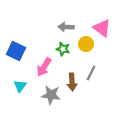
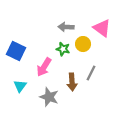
yellow circle: moved 3 px left
gray star: moved 2 px left, 2 px down; rotated 12 degrees clockwise
